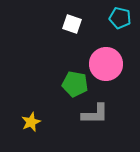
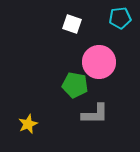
cyan pentagon: rotated 20 degrees counterclockwise
pink circle: moved 7 px left, 2 px up
green pentagon: moved 1 px down
yellow star: moved 3 px left, 2 px down
